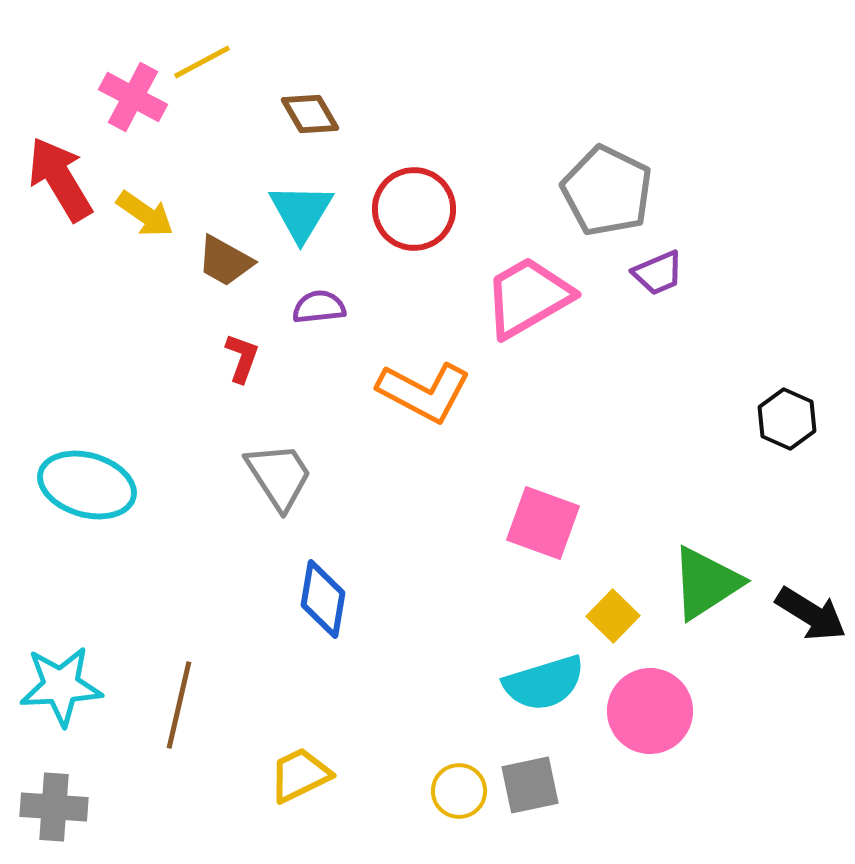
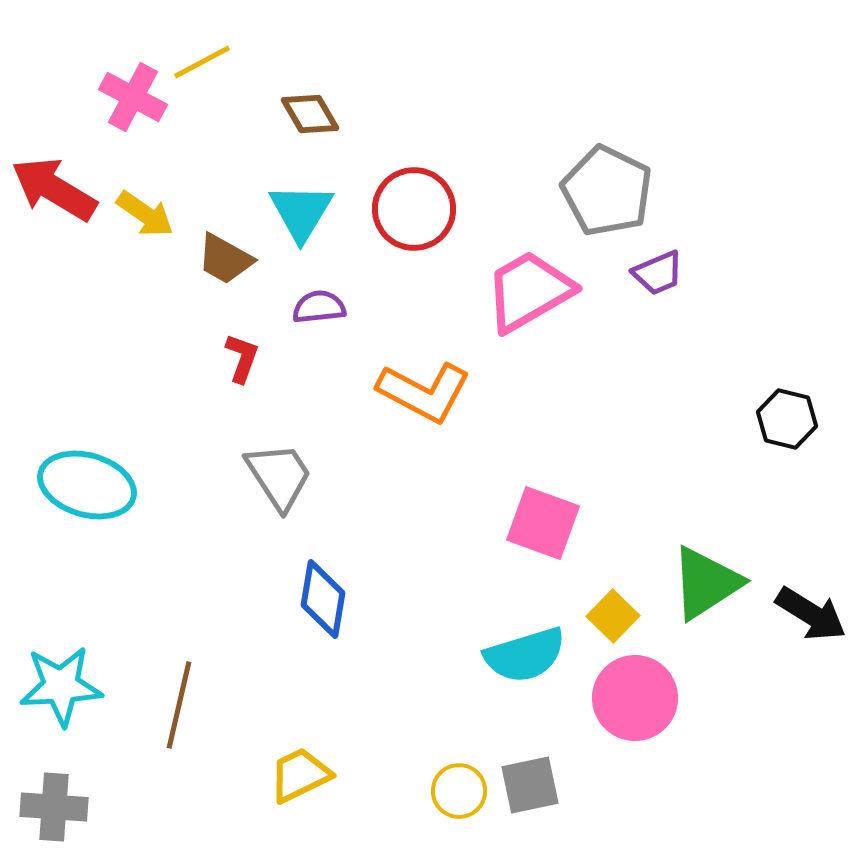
red arrow: moved 6 px left, 10 px down; rotated 28 degrees counterclockwise
brown trapezoid: moved 2 px up
pink trapezoid: moved 1 px right, 6 px up
black hexagon: rotated 10 degrees counterclockwise
cyan semicircle: moved 19 px left, 28 px up
pink circle: moved 15 px left, 13 px up
